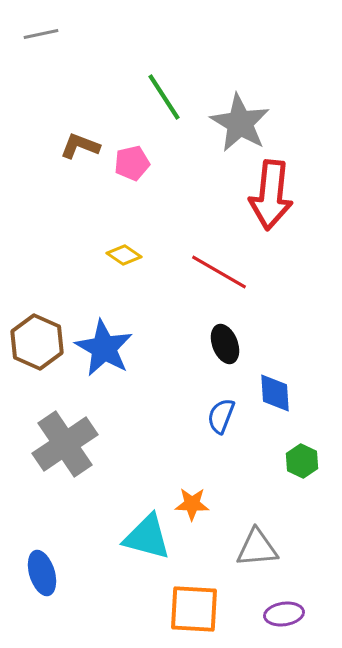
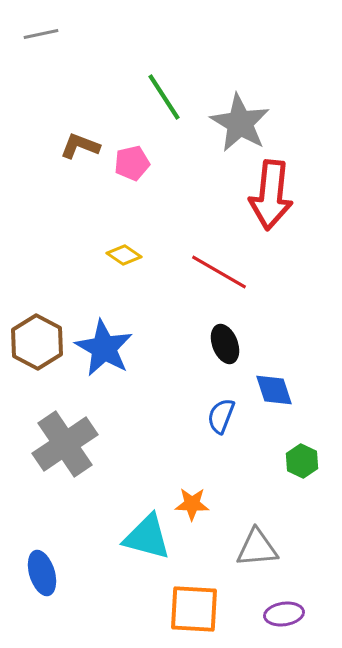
brown hexagon: rotated 4 degrees clockwise
blue diamond: moved 1 px left, 3 px up; rotated 15 degrees counterclockwise
